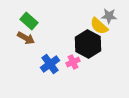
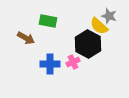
gray star: rotated 14 degrees clockwise
green rectangle: moved 19 px right; rotated 30 degrees counterclockwise
blue cross: rotated 36 degrees clockwise
